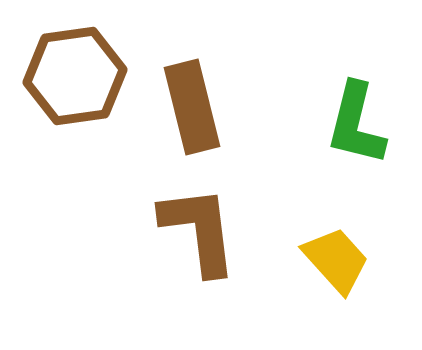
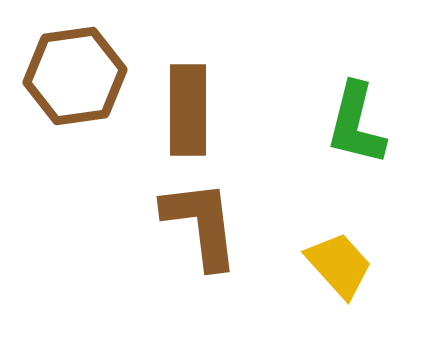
brown rectangle: moved 4 px left, 3 px down; rotated 14 degrees clockwise
brown L-shape: moved 2 px right, 6 px up
yellow trapezoid: moved 3 px right, 5 px down
